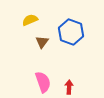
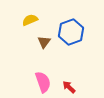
blue hexagon: rotated 20 degrees clockwise
brown triangle: moved 2 px right
red arrow: rotated 48 degrees counterclockwise
